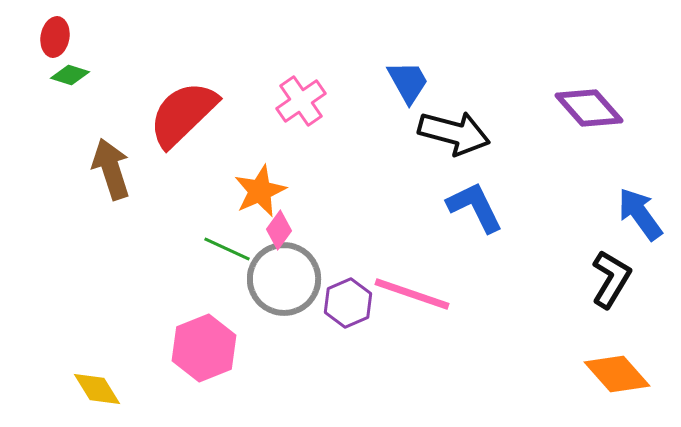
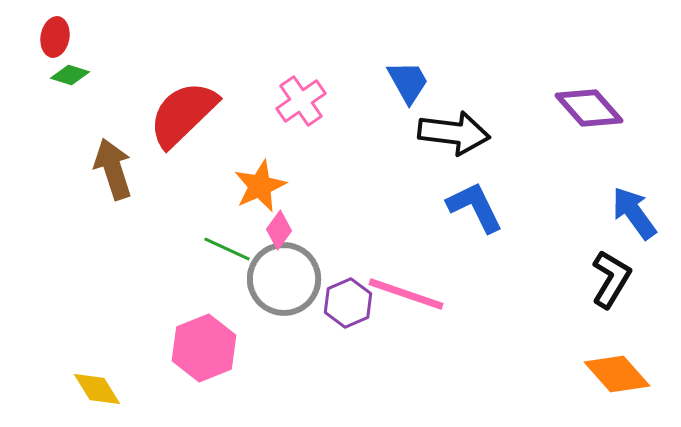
black arrow: rotated 8 degrees counterclockwise
brown arrow: moved 2 px right
orange star: moved 5 px up
blue arrow: moved 6 px left, 1 px up
pink line: moved 6 px left
